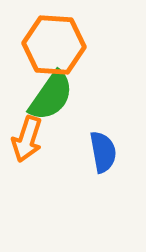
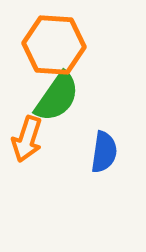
green semicircle: moved 6 px right, 1 px down
blue semicircle: moved 1 px right; rotated 18 degrees clockwise
